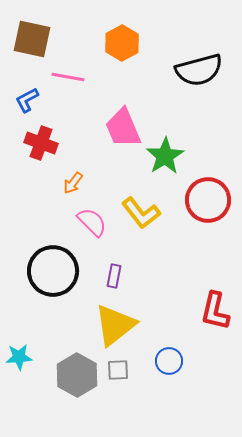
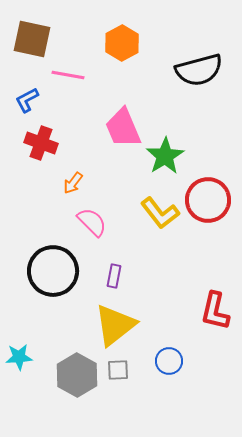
pink line: moved 2 px up
yellow L-shape: moved 19 px right
